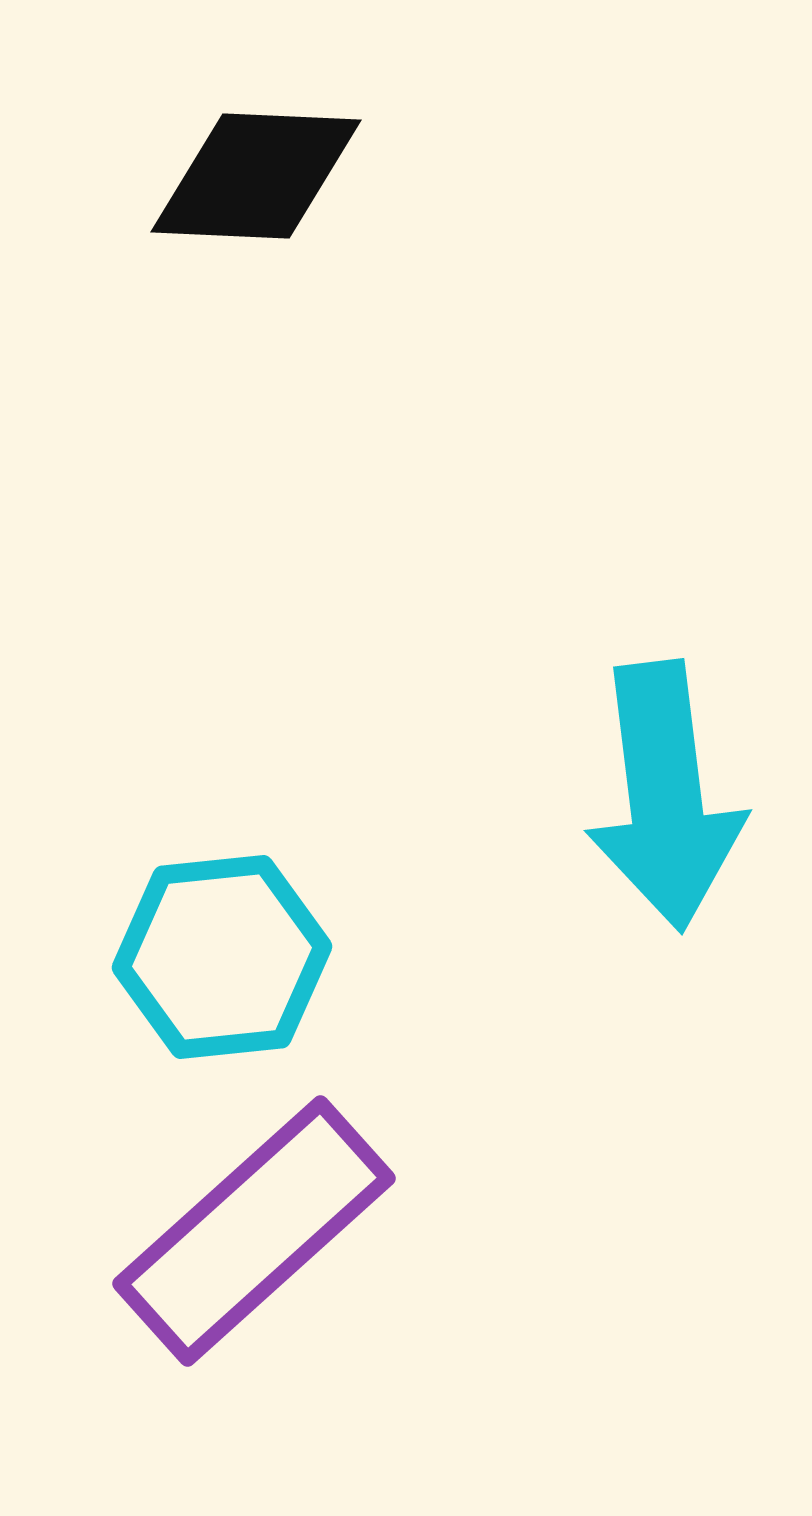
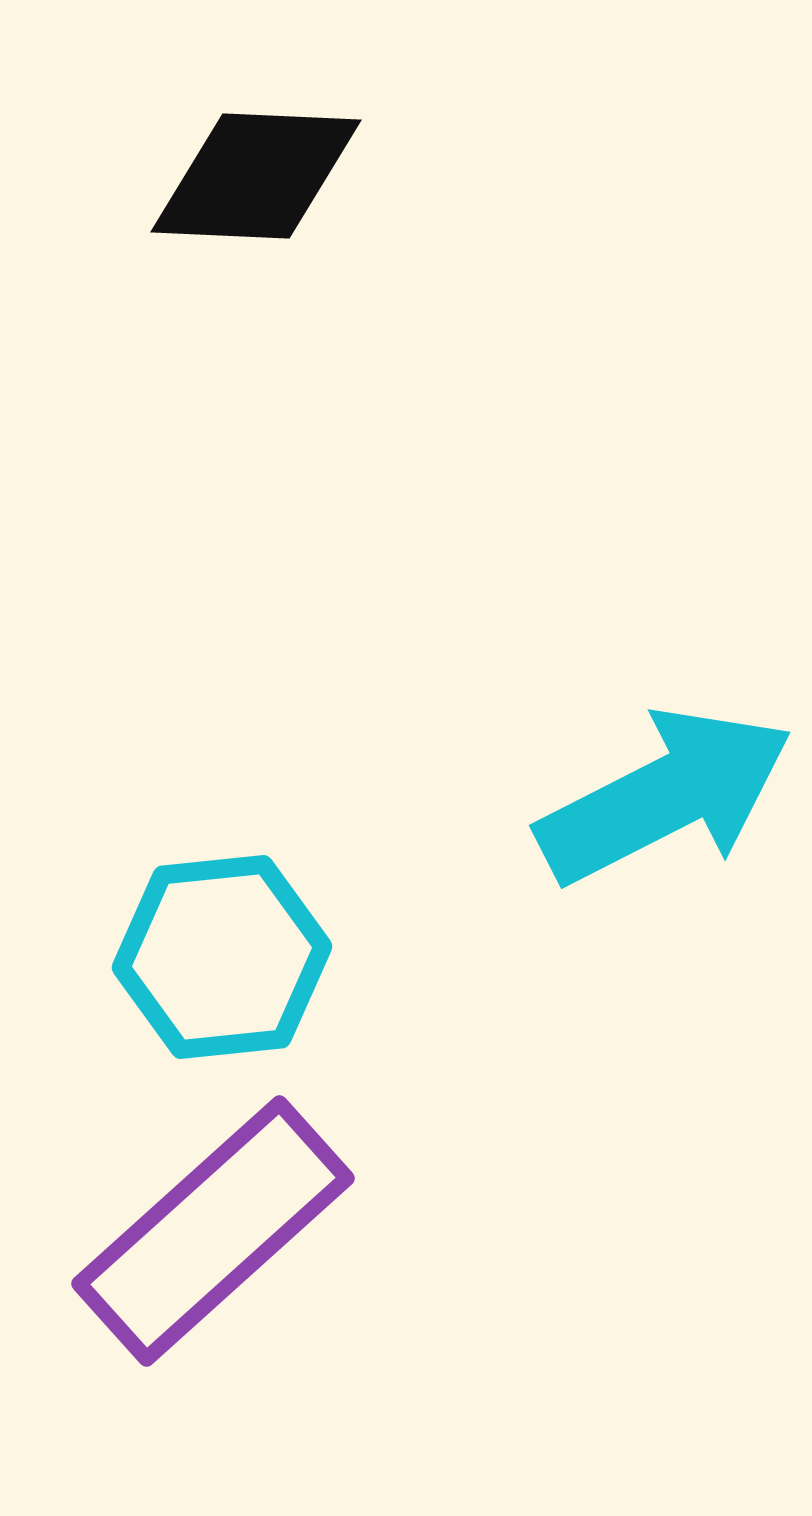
cyan arrow: rotated 110 degrees counterclockwise
purple rectangle: moved 41 px left
